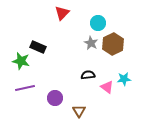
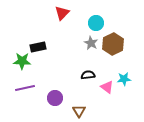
cyan circle: moved 2 px left
black rectangle: rotated 35 degrees counterclockwise
green star: moved 1 px right; rotated 12 degrees counterclockwise
